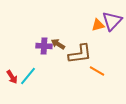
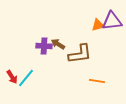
purple triangle: rotated 40 degrees clockwise
orange line: moved 10 px down; rotated 21 degrees counterclockwise
cyan line: moved 2 px left, 2 px down
